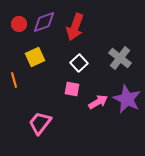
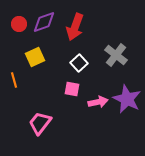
gray cross: moved 4 px left, 3 px up
pink arrow: rotated 18 degrees clockwise
